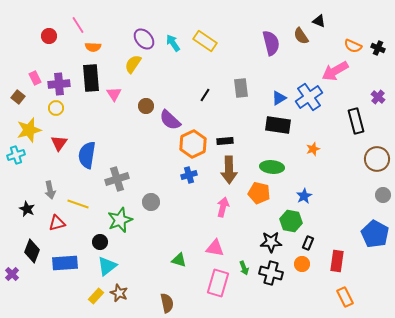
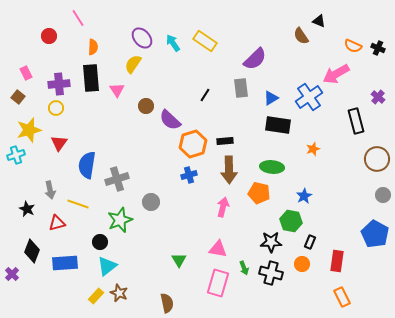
pink line at (78, 25): moved 7 px up
purple ellipse at (144, 39): moved 2 px left, 1 px up
purple semicircle at (271, 43): moved 16 px left, 16 px down; rotated 60 degrees clockwise
orange semicircle at (93, 47): rotated 91 degrees counterclockwise
pink arrow at (335, 71): moved 1 px right, 3 px down
pink rectangle at (35, 78): moved 9 px left, 5 px up
pink triangle at (114, 94): moved 3 px right, 4 px up
blue triangle at (279, 98): moved 8 px left
orange hexagon at (193, 144): rotated 8 degrees clockwise
blue semicircle at (87, 155): moved 10 px down
black rectangle at (308, 243): moved 2 px right, 1 px up
pink triangle at (215, 248): moved 3 px right, 1 px down
green triangle at (179, 260): rotated 42 degrees clockwise
orange rectangle at (345, 297): moved 3 px left
